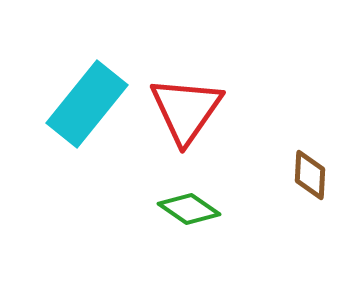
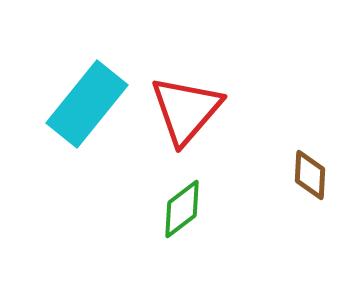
red triangle: rotated 6 degrees clockwise
green diamond: moved 7 px left; rotated 72 degrees counterclockwise
